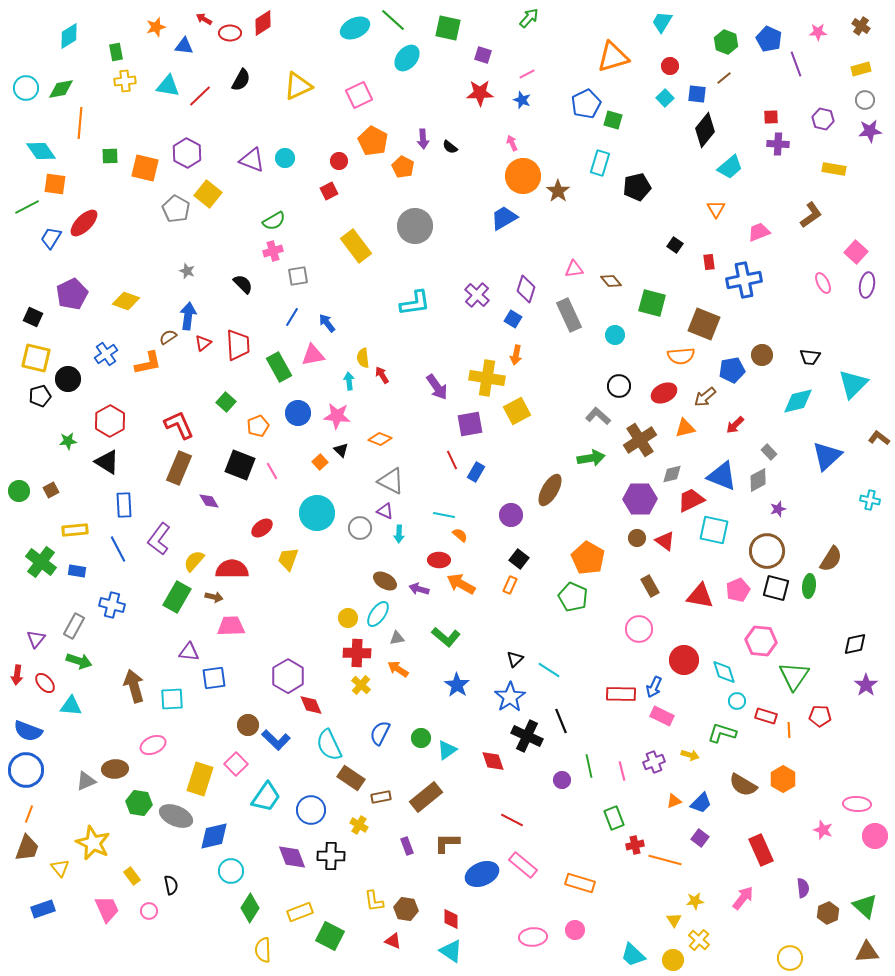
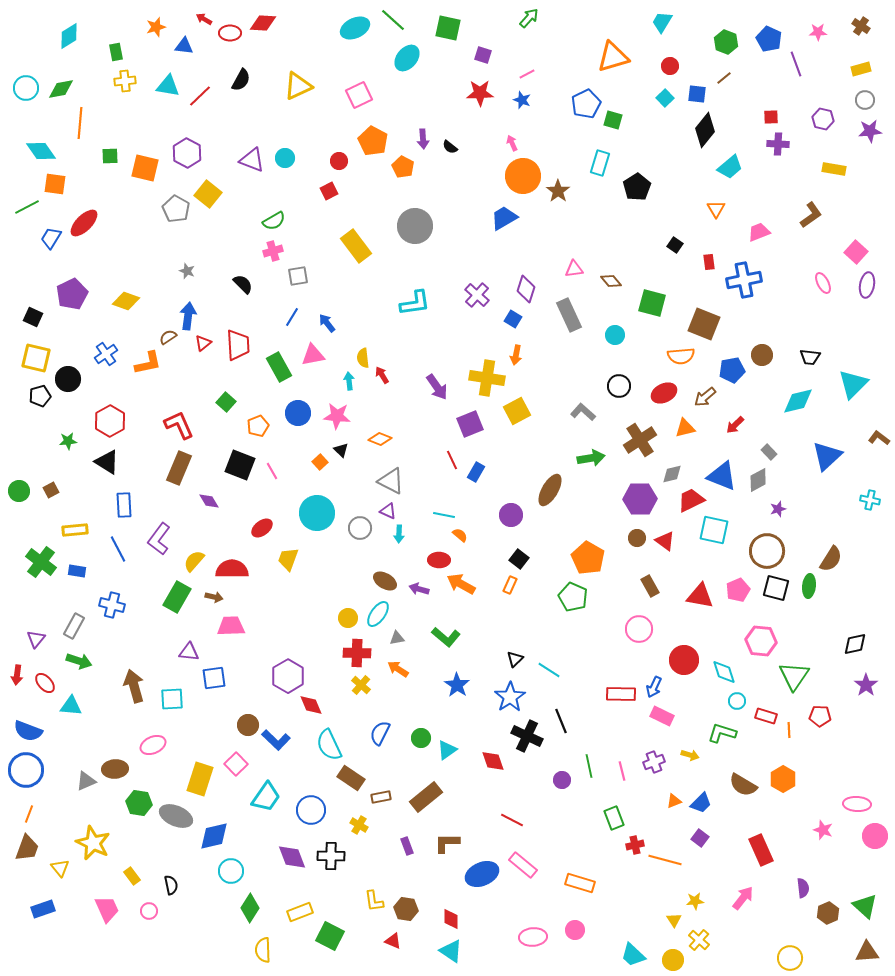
red diamond at (263, 23): rotated 36 degrees clockwise
black pentagon at (637, 187): rotated 20 degrees counterclockwise
gray L-shape at (598, 416): moved 15 px left, 4 px up
purple square at (470, 424): rotated 12 degrees counterclockwise
purple triangle at (385, 511): moved 3 px right
